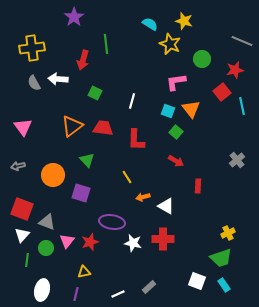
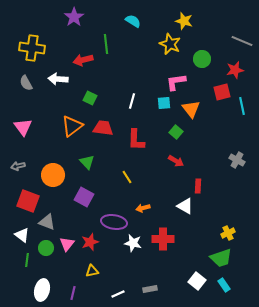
cyan semicircle at (150, 24): moved 17 px left, 3 px up
yellow cross at (32, 48): rotated 15 degrees clockwise
red arrow at (83, 60): rotated 60 degrees clockwise
gray semicircle at (34, 83): moved 8 px left
red square at (222, 92): rotated 24 degrees clockwise
green square at (95, 93): moved 5 px left, 5 px down
cyan square at (168, 111): moved 4 px left, 8 px up; rotated 24 degrees counterclockwise
green triangle at (87, 160): moved 2 px down
gray cross at (237, 160): rotated 21 degrees counterclockwise
purple square at (81, 193): moved 3 px right, 4 px down; rotated 12 degrees clockwise
orange arrow at (143, 197): moved 11 px down
white triangle at (166, 206): moved 19 px right
red square at (22, 209): moved 6 px right, 8 px up
purple ellipse at (112, 222): moved 2 px right
white triangle at (22, 235): rotated 35 degrees counterclockwise
pink triangle at (67, 241): moved 3 px down
yellow triangle at (84, 272): moved 8 px right, 1 px up
white square at (197, 281): rotated 18 degrees clockwise
gray rectangle at (149, 287): moved 1 px right, 2 px down; rotated 32 degrees clockwise
purple line at (76, 294): moved 3 px left, 1 px up
